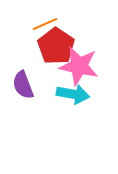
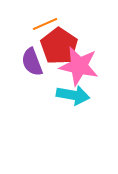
red pentagon: moved 3 px right
purple semicircle: moved 9 px right, 23 px up
cyan arrow: moved 1 px down
